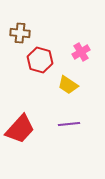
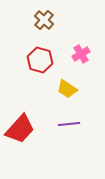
brown cross: moved 24 px right, 13 px up; rotated 36 degrees clockwise
pink cross: moved 2 px down
yellow trapezoid: moved 1 px left, 4 px down
